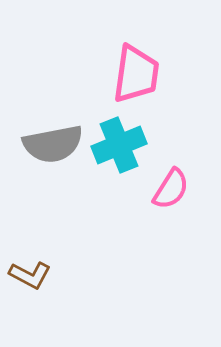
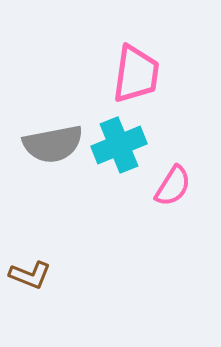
pink semicircle: moved 2 px right, 3 px up
brown L-shape: rotated 6 degrees counterclockwise
